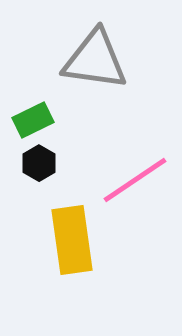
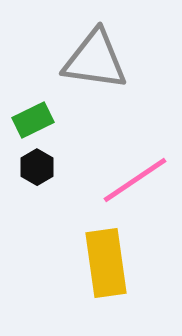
black hexagon: moved 2 px left, 4 px down
yellow rectangle: moved 34 px right, 23 px down
